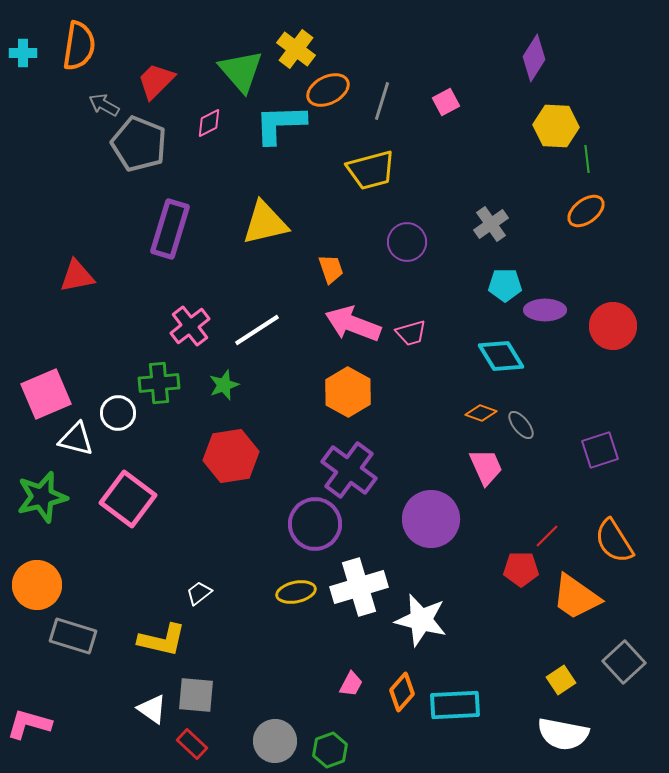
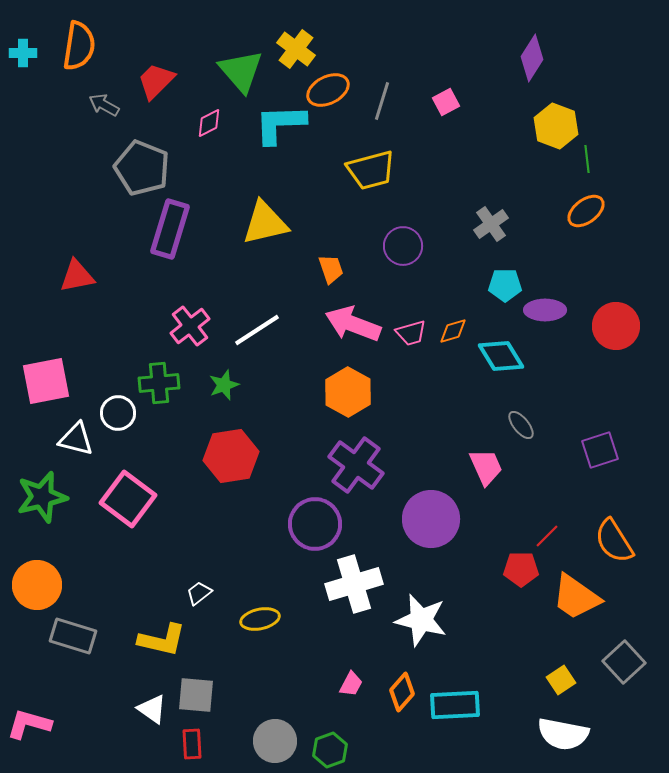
purple diamond at (534, 58): moved 2 px left
yellow hexagon at (556, 126): rotated 18 degrees clockwise
gray pentagon at (139, 144): moved 3 px right, 24 px down
purple circle at (407, 242): moved 4 px left, 4 px down
red circle at (613, 326): moved 3 px right
pink square at (46, 394): moved 13 px up; rotated 12 degrees clockwise
orange diamond at (481, 413): moved 28 px left, 82 px up; rotated 36 degrees counterclockwise
purple cross at (349, 470): moved 7 px right, 5 px up
white cross at (359, 587): moved 5 px left, 3 px up
yellow ellipse at (296, 592): moved 36 px left, 27 px down
red rectangle at (192, 744): rotated 44 degrees clockwise
